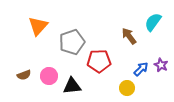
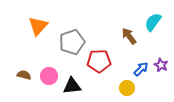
brown semicircle: rotated 144 degrees counterclockwise
